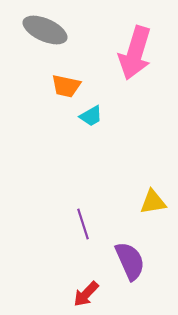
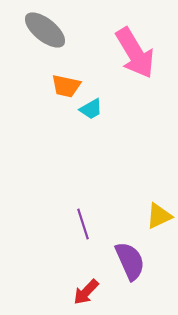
gray ellipse: rotated 15 degrees clockwise
pink arrow: rotated 48 degrees counterclockwise
cyan trapezoid: moved 7 px up
yellow triangle: moved 6 px right, 14 px down; rotated 16 degrees counterclockwise
red arrow: moved 2 px up
